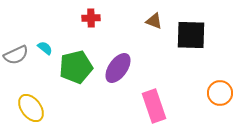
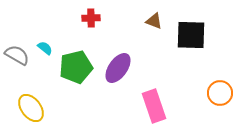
gray semicircle: moved 1 px right; rotated 125 degrees counterclockwise
